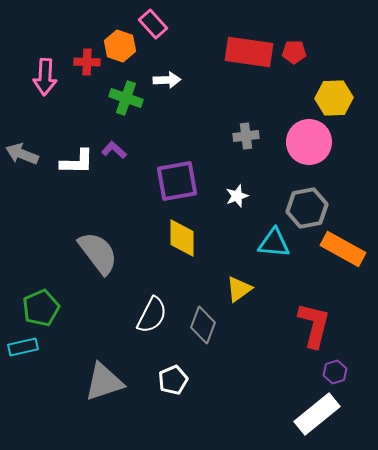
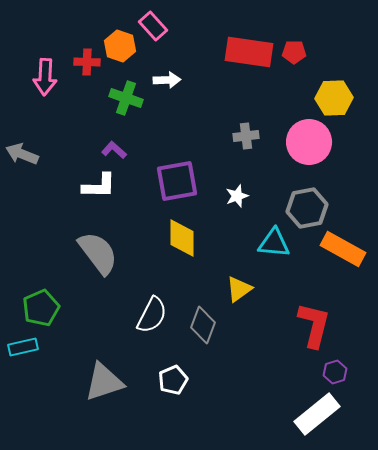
pink rectangle: moved 2 px down
white L-shape: moved 22 px right, 24 px down
